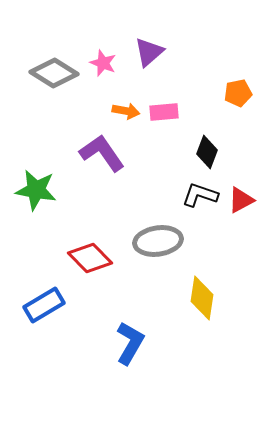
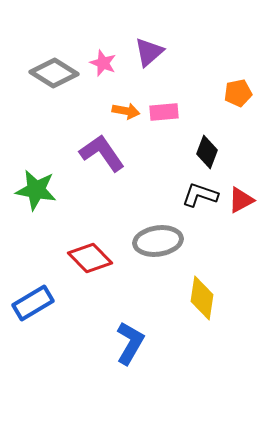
blue rectangle: moved 11 px left, 2 px up
